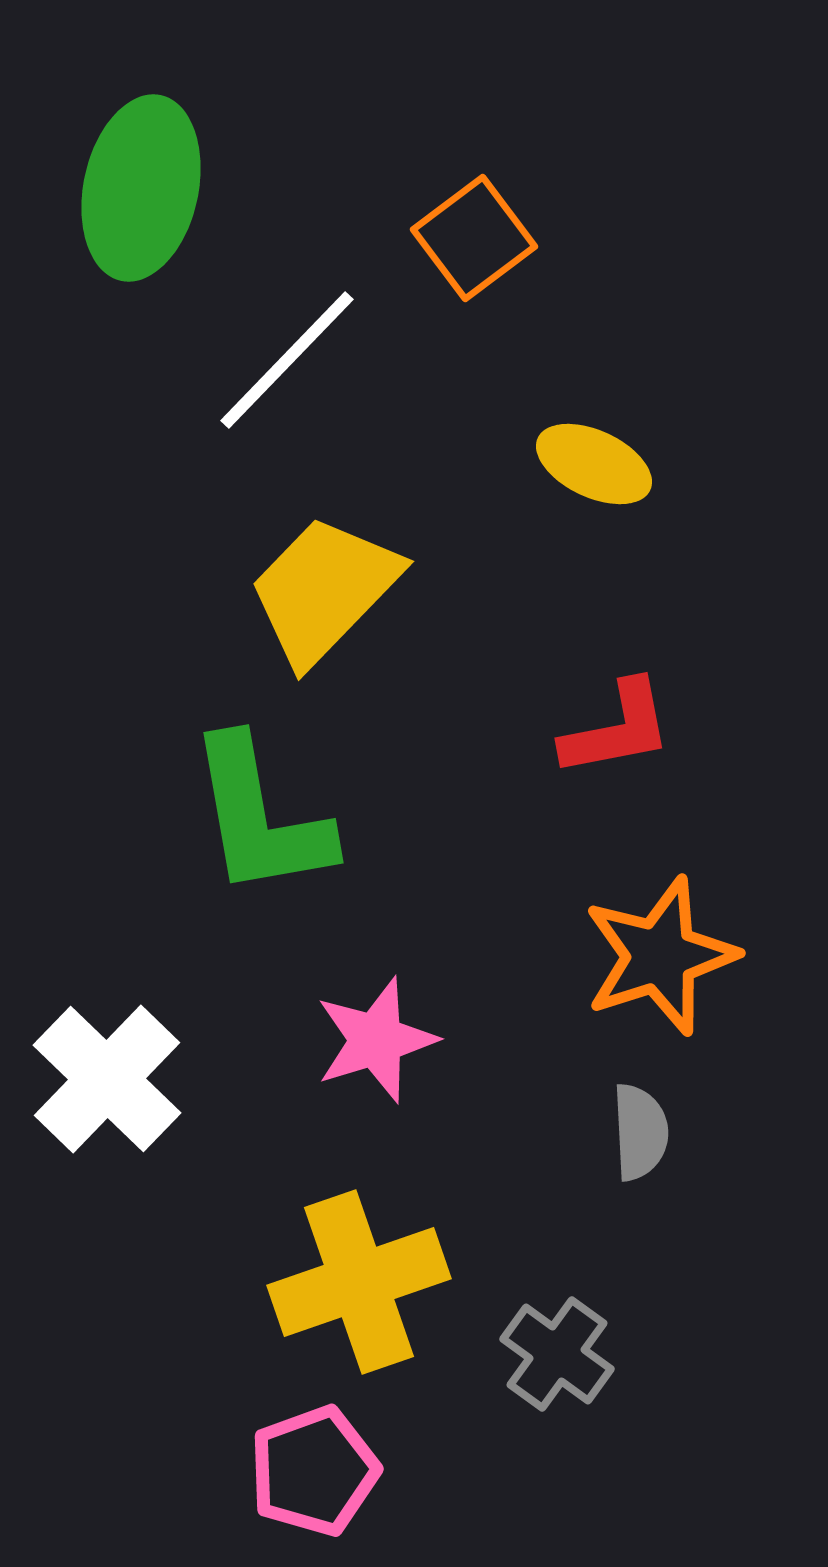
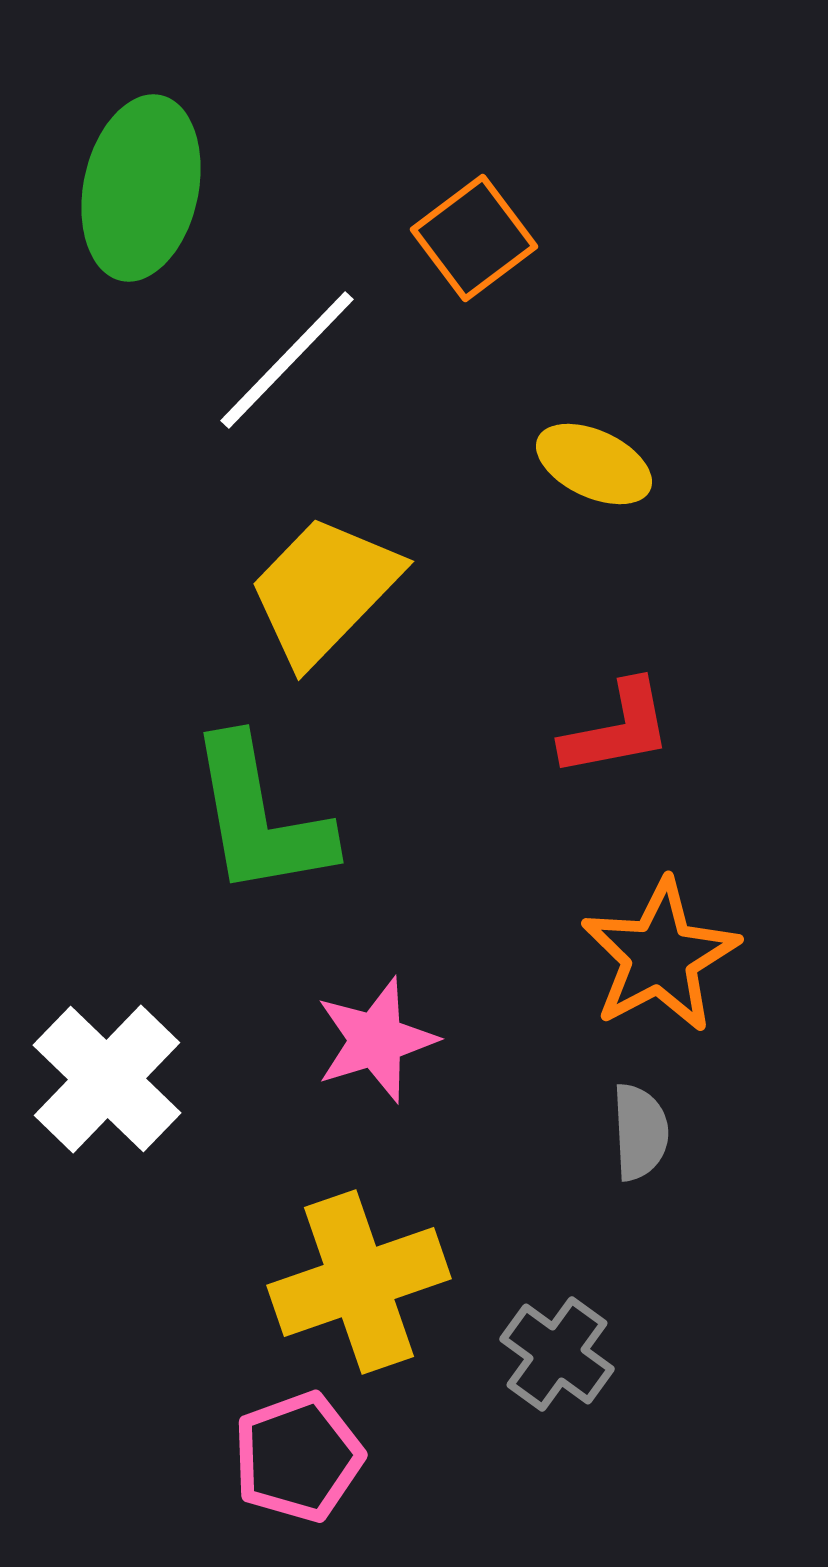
orange star: rotated 10 degrees counterclockwise
pink pentagon: moved 16 px left, 14 px up
